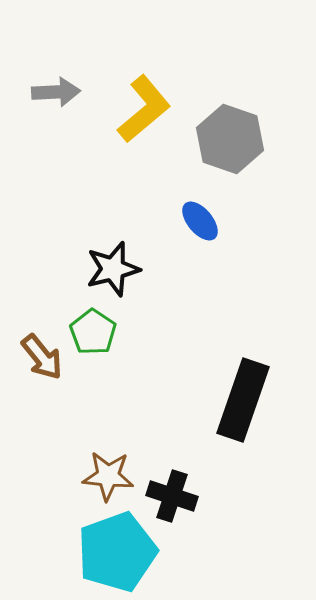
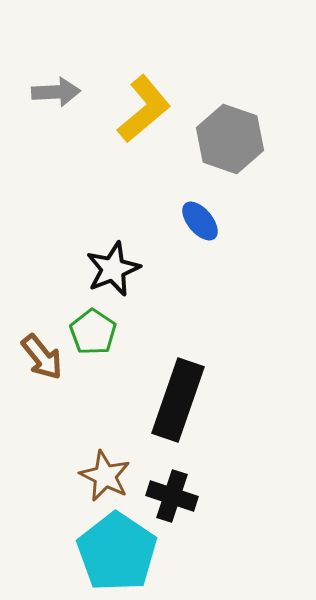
black star: rotated 8 degrees counterclockwise
black rectangle: moved 65 px left
brown star: moved 3 px left; rotated 21 degrees clockwise
cyan pentagon: rotated 18 degrees counterclockwise
